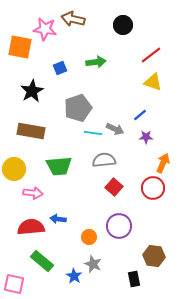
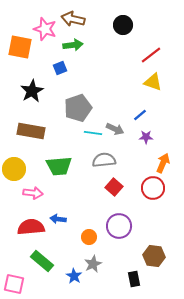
pink star: rotated 10 degrees clockwise
green arrow: moved 23 px left, 17 px up
gray star: rotated 24 degrees clockwise
